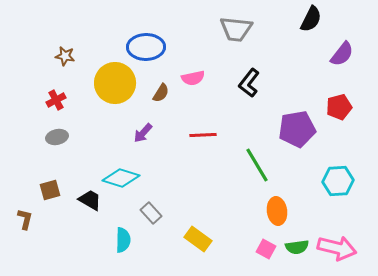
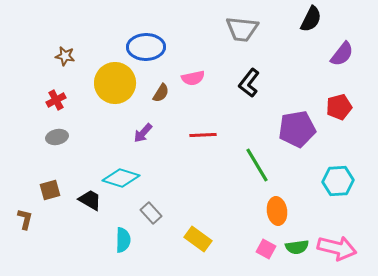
gray trapezoid: moved 6 px right
